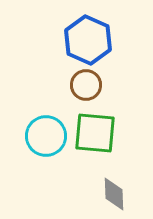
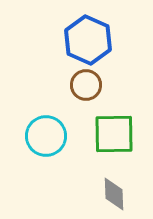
green square: moved 19 px right, 1 px down; rotated 6 degrees counterclockwise
